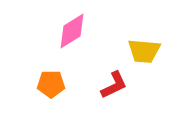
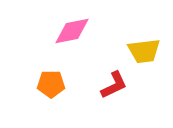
pink diamond: rotated 21 degrees clockwise
yellow trapezoid: rotated 12 degrees counterclockwise
